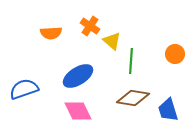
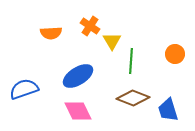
yellow triangle: rotated 18 degrees clockwise
brown diamond: rotated 12 degrees clockwise
